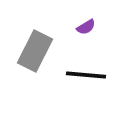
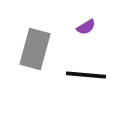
gray rectangle: moved 2 px up; rotated 12 degrees counterclockwise
